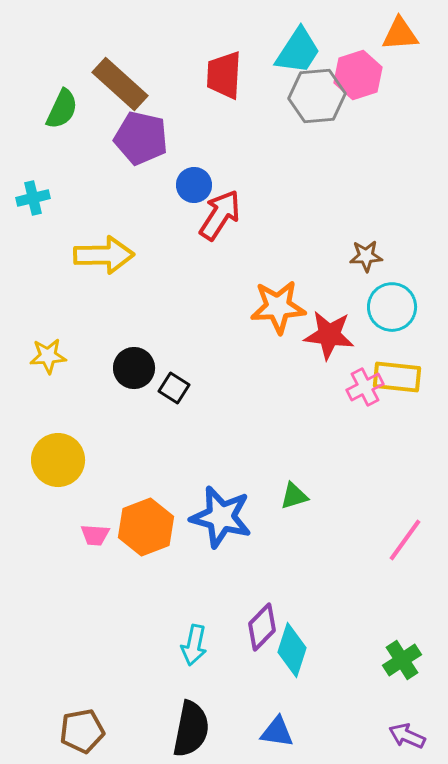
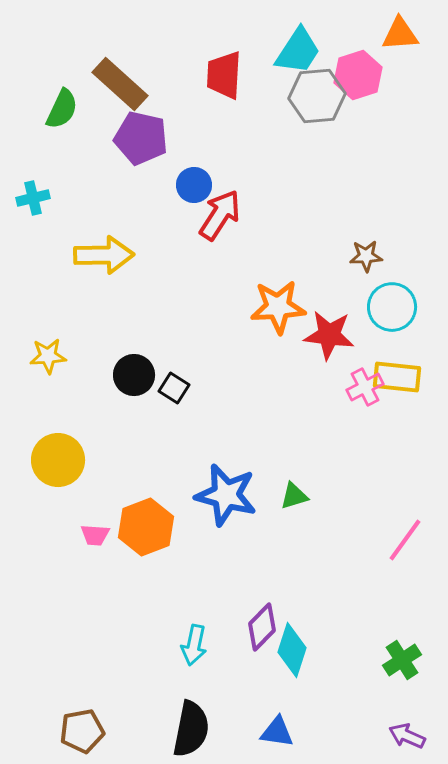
black circle: moved 7 px down
blue star: moved 5 px right, 22 px up
